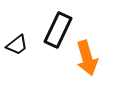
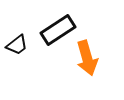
black rectangle: rotated 32 degrees clockwise
